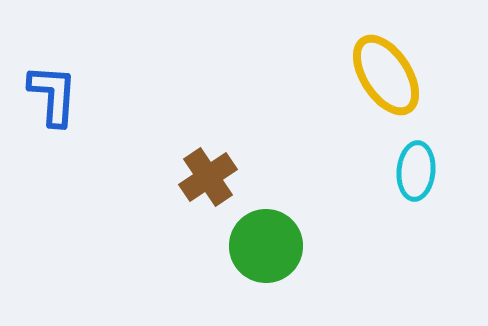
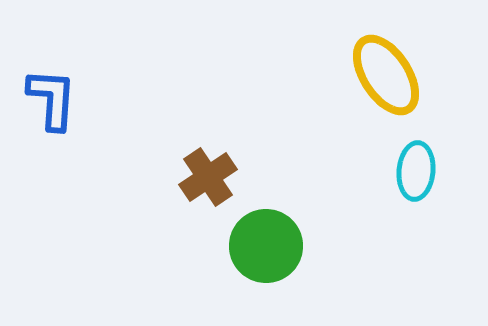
blue L-shape: moved 1 px left, 4 px down
